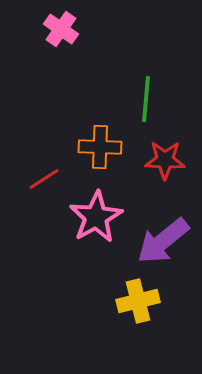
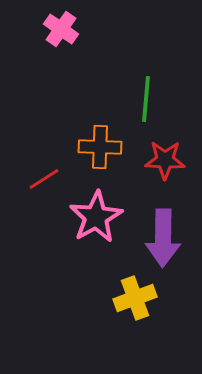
purple arrow: moved 3 px up; rotated 50 degrees counterclockwise
yellow cross: moved 3 px left, 3 px up; rotated 6 degrees counterclockwise
